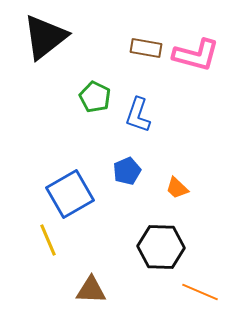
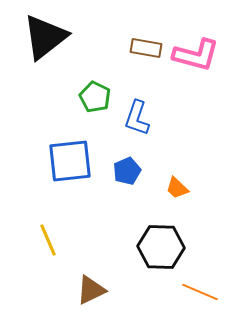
blue L-shape: moved 1 px left, 3 px down
blue square: moved 33 px up; rotated 24 degrees clockwise
brown triangle: rotated 28 degrees counterclockwise
